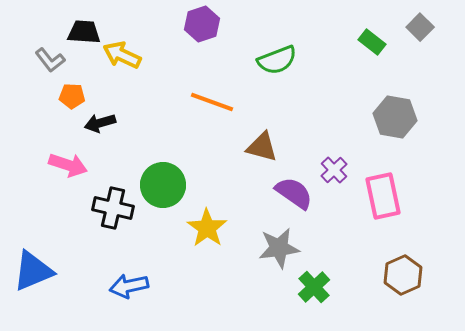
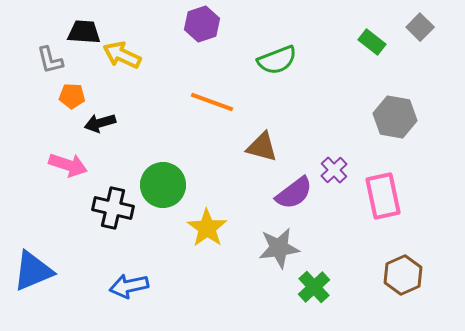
gray L-shape: rotated 24 degrees clockwise
purple semicircle: rotated 108 degrees clockwise
